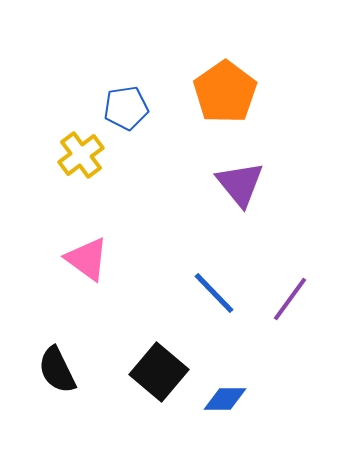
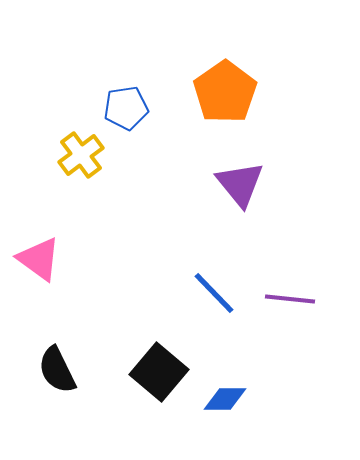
pink triangle: moved 48 px left
purple line: rotated 60 degrees clockwise
